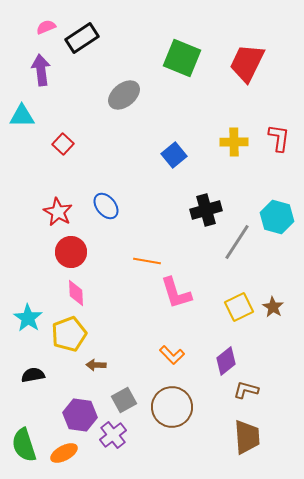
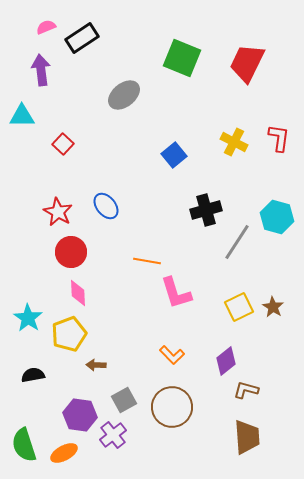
yellow cross: rotated 28 degrees clockwise
pink diamond: moved 2 px right
